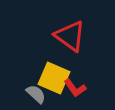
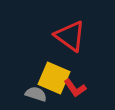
gray semicircle: rotated 25 degrees counterclockwise
